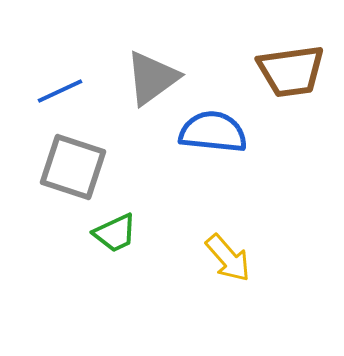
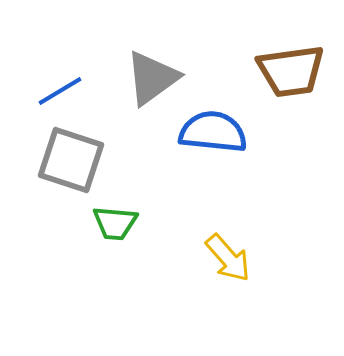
blue line: rotated 6 degrees counterclockwise
gray square: moved 2 px left, 7 px up
green trapezoid: moved 10 px up; rotated 30 degrees clockwise
